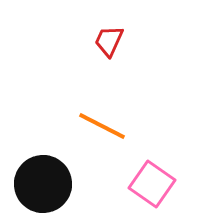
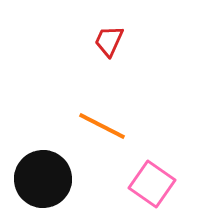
black circle: moved 5 px up
